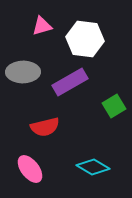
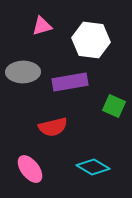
white hexagon: moved 6 px right, 1 px down
purple rectangle: rotated 20 degrees clockwise
green square: rotated 35 degrees counterclockwise
red semicircle: moved 8 px right
